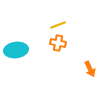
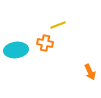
orange cross: moved 13 px left
orange arrow: moved 3 px down
